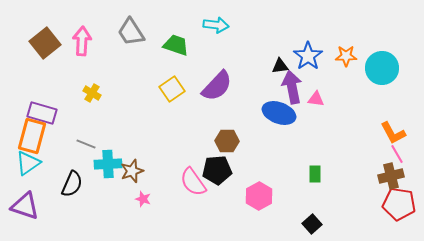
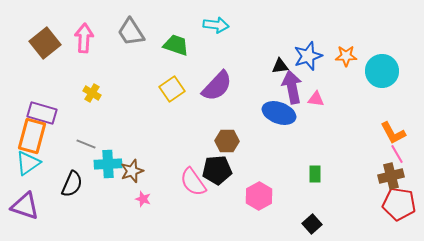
pink arrow: moved 2 px right, 3 px up
blue star: rotated 16 degrees clockwise
cyan circle: moved 3 px down
